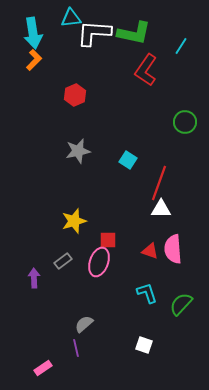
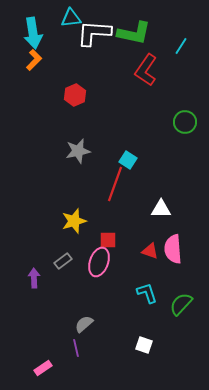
red line: moved 44 px left, 1 px down
